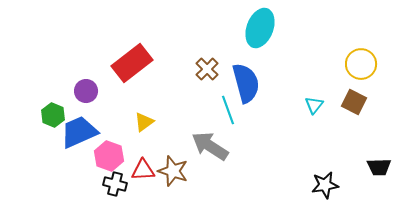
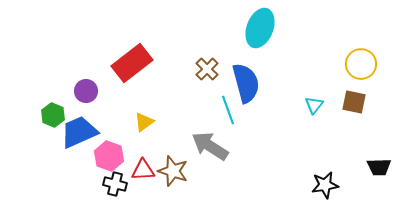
brown square: rotated 15 degrees counterclockwise
